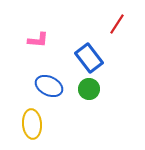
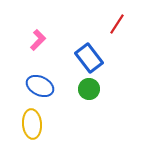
pink L-shape: rotated 50 degrees counterclockwise
blue ellipse: moved 9 px left
